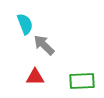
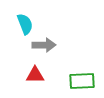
gray arrow: rotated 135 degrees clockwise
red triangle: moved 2 px up
